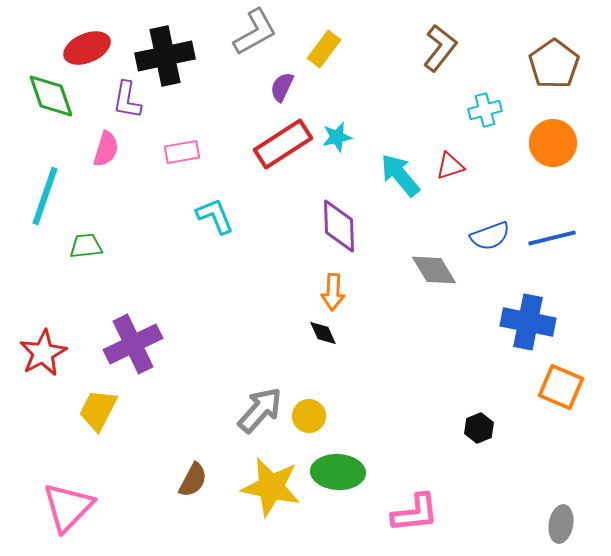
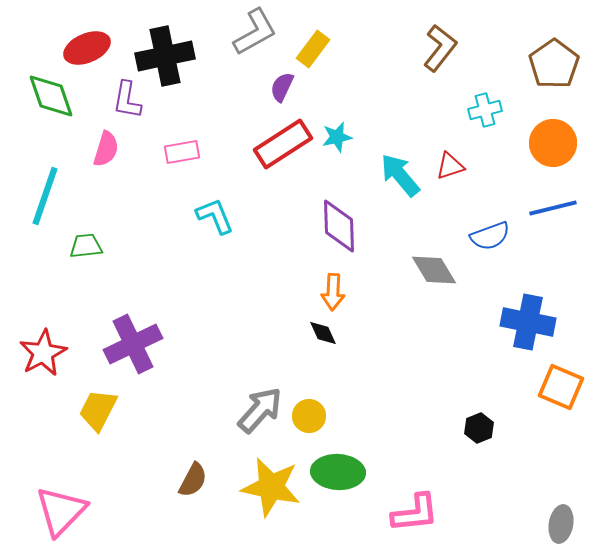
yellow rectangle: moved 11 px left
blue line: moved 1 px right, 30 px up
pink triangle: moved 7 px left, 4 px down
